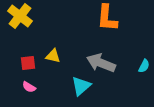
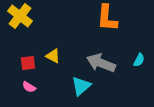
yellow triangle: rotated 14 degrees clockwise
cyan semicircle: moved 5 px left, 6 px up
